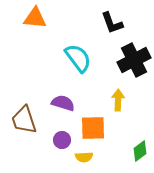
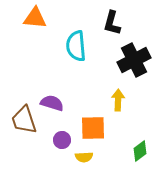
black L-shape: rotated 35 degrees clockwise
cyan semicircle: moved 2 px left, 12 px up; rotated 148 degrees counterclockwise
purple semicircle: moved 11 px left
